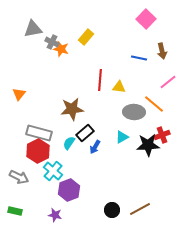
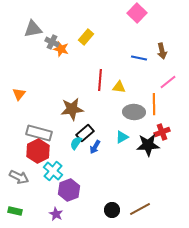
pink square: moved 9 px left, 6 px up
orange line: rotated 50 degrees clockwise
red cross: moved 3 px up
cyan semicircle: moved 7 px right
purple star: moved 1 px right, 1 px up; rotated 16 degrees clockwise
